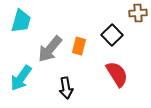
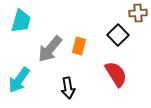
black square: moved 6 px right
red semicircle: moved 1 px left
cyan arrow: moved 2 px left, 2 px down
black arrow: moved 2 px right
